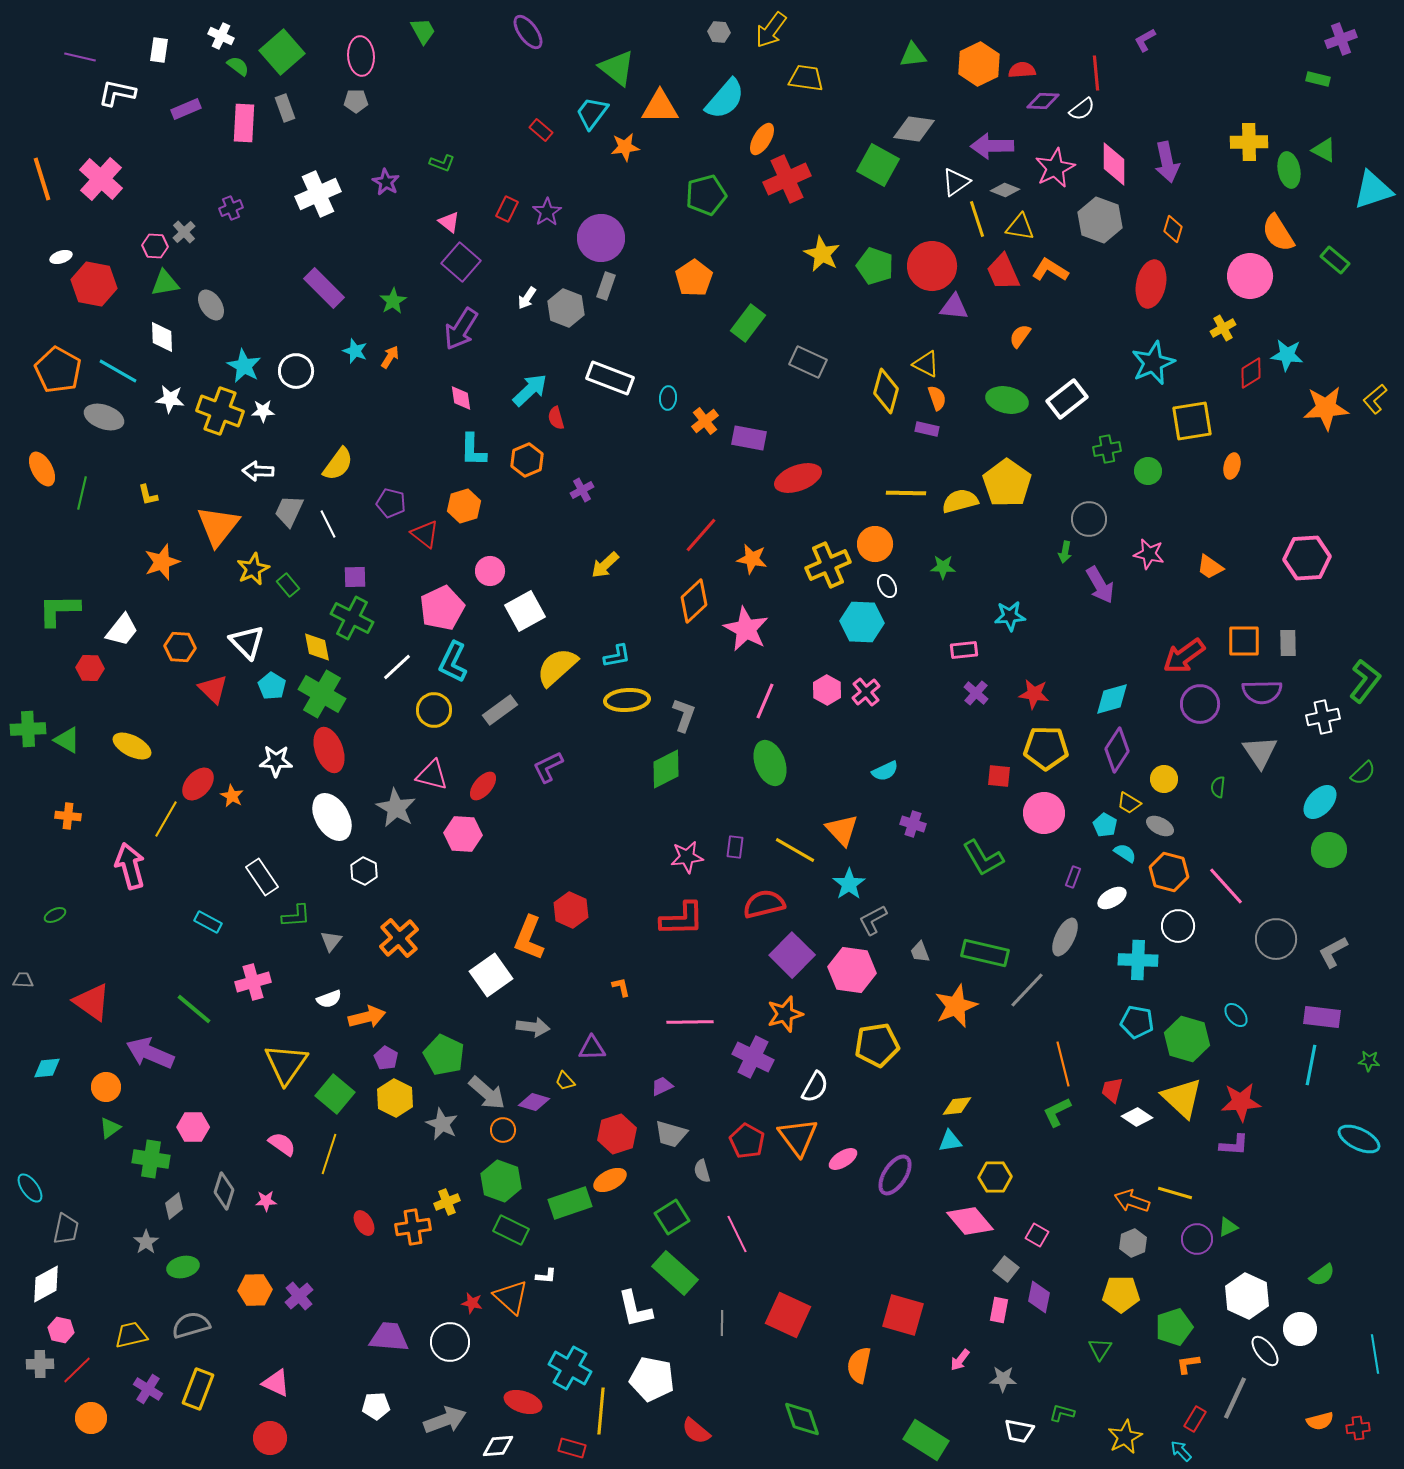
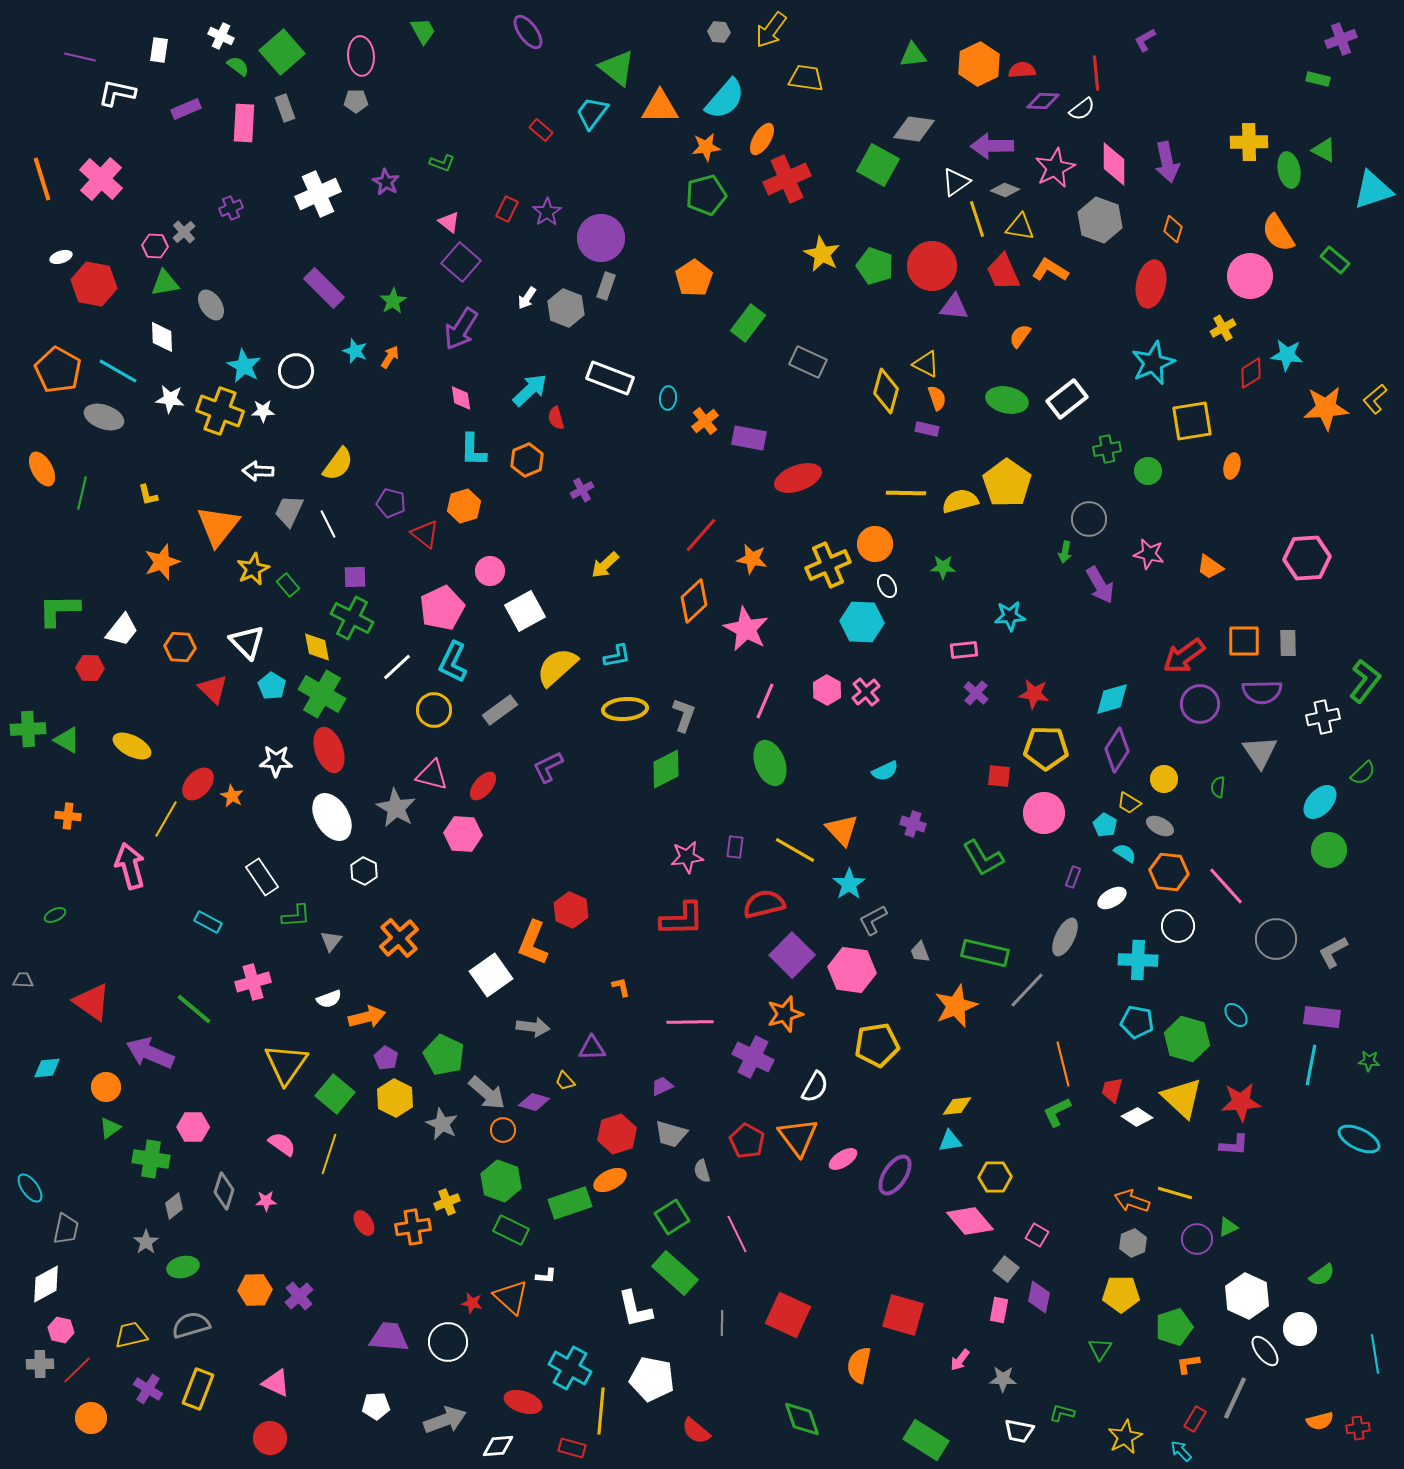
orange star at (625, 147): moved 81 px right
yellow ellipse at (627, 700): moved 2 px left, 9 px down
orange hexagon at (1169, 872): rotated 9 degrees counterclockwise
orange L-shape at (529, 938): moved 4 px right, 5 px down
white circle at (450, 1342): moved 2 px left
